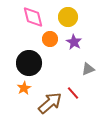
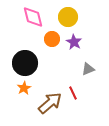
orange circle: moved 2 px right
black circle: moved 4 px left
red line: rotated 16 degrees clockwise
